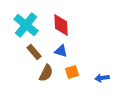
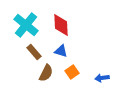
orange square: rotated 16 degrees counterclockwise
